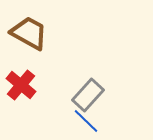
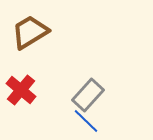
brown trapezoid: moved 1 px right, 1 px up; rotated 60 degrees counterclockwise
red cross: moved 5 px down
